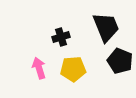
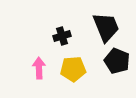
black cross: moved 1 px right, 1 px up
black pentagon: moved 3 px left
pink arrow: rotated 15 degrees clockwise
